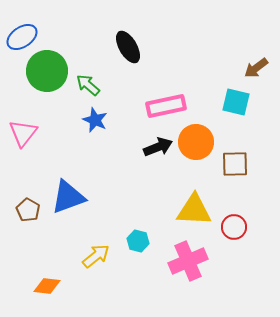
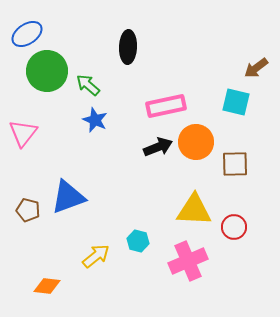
blue ellipse: moved 5 px right, 3 px up
black ellipse: rotated 32 degrees clockwise
brown pentagon: rotated 15 degrees counterclockwise
